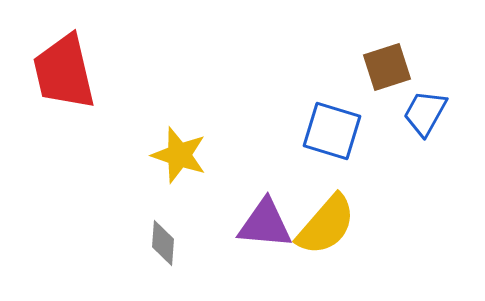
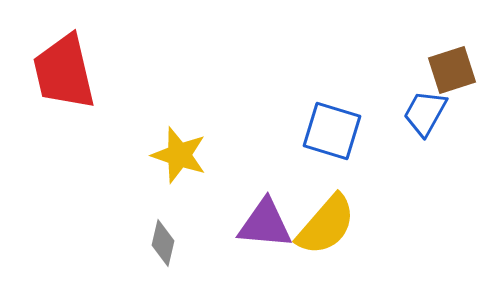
brown square: moved 65 px right, 3 px down
gray diamond: rotated 9 degrees clockwise
